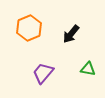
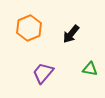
green triangle: moved 2 px right
